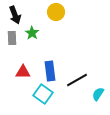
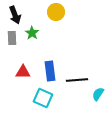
black line: rotated 25 degrees clockwise
cyan square: moved 4 px down; rotated 12 degrees counterclockwise
